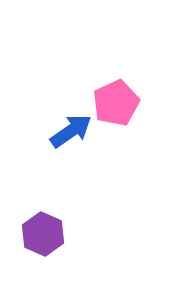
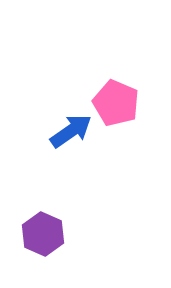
pink pentagon: rotated 24 degrees counterclockwise
